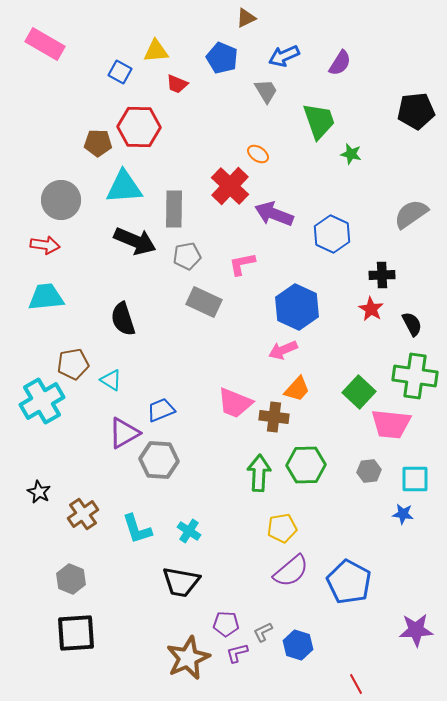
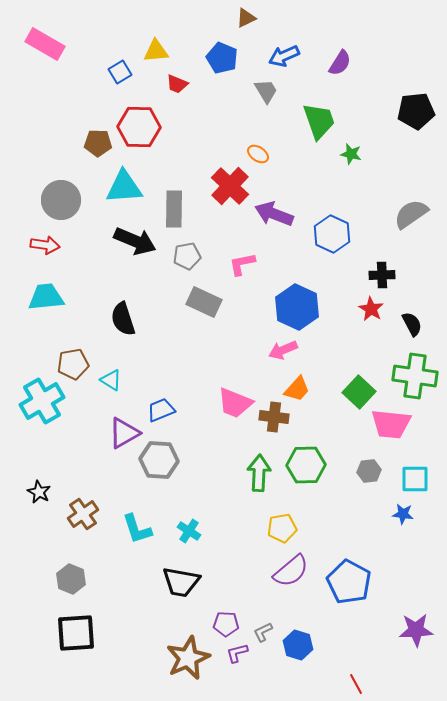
blue square at (120, 72): rotated 30 degrees clockwise
